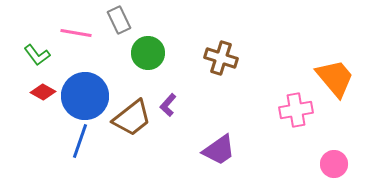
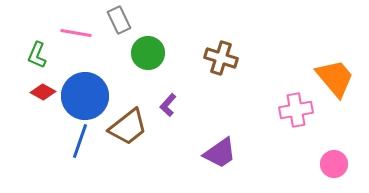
green L-shape: rotated 60 degrees clockwise
brown trapezoid: moved 4 px left, 9 px down
purple trapezoid: moved 1 px right, 3 px down
